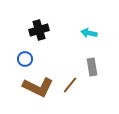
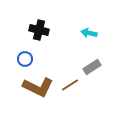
black cross: rotated 30 degrees clockwise
gray rectangle: rotated 66 degrees clockwise
brown line: rotated 18 degrees clockwise
